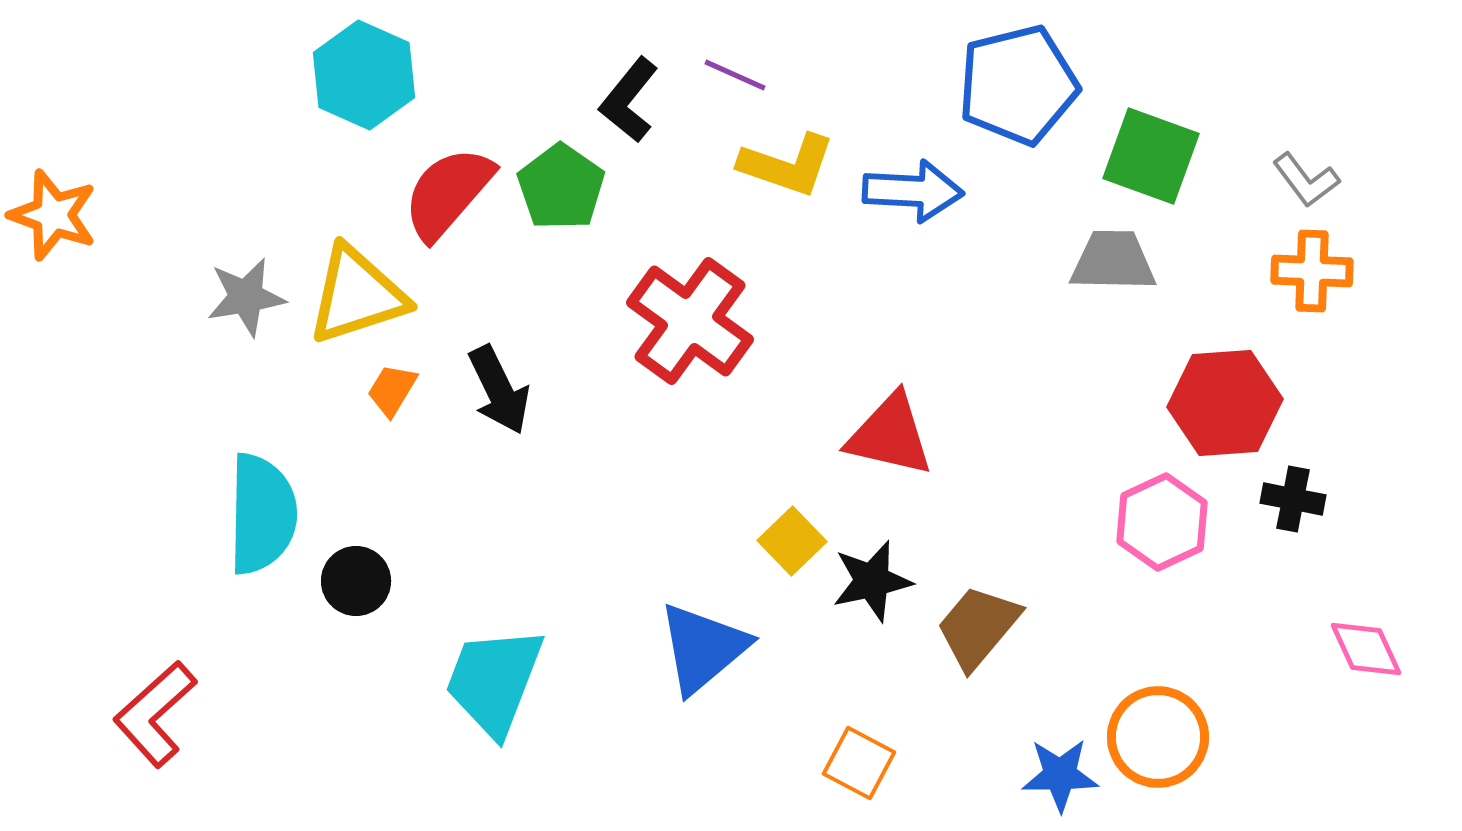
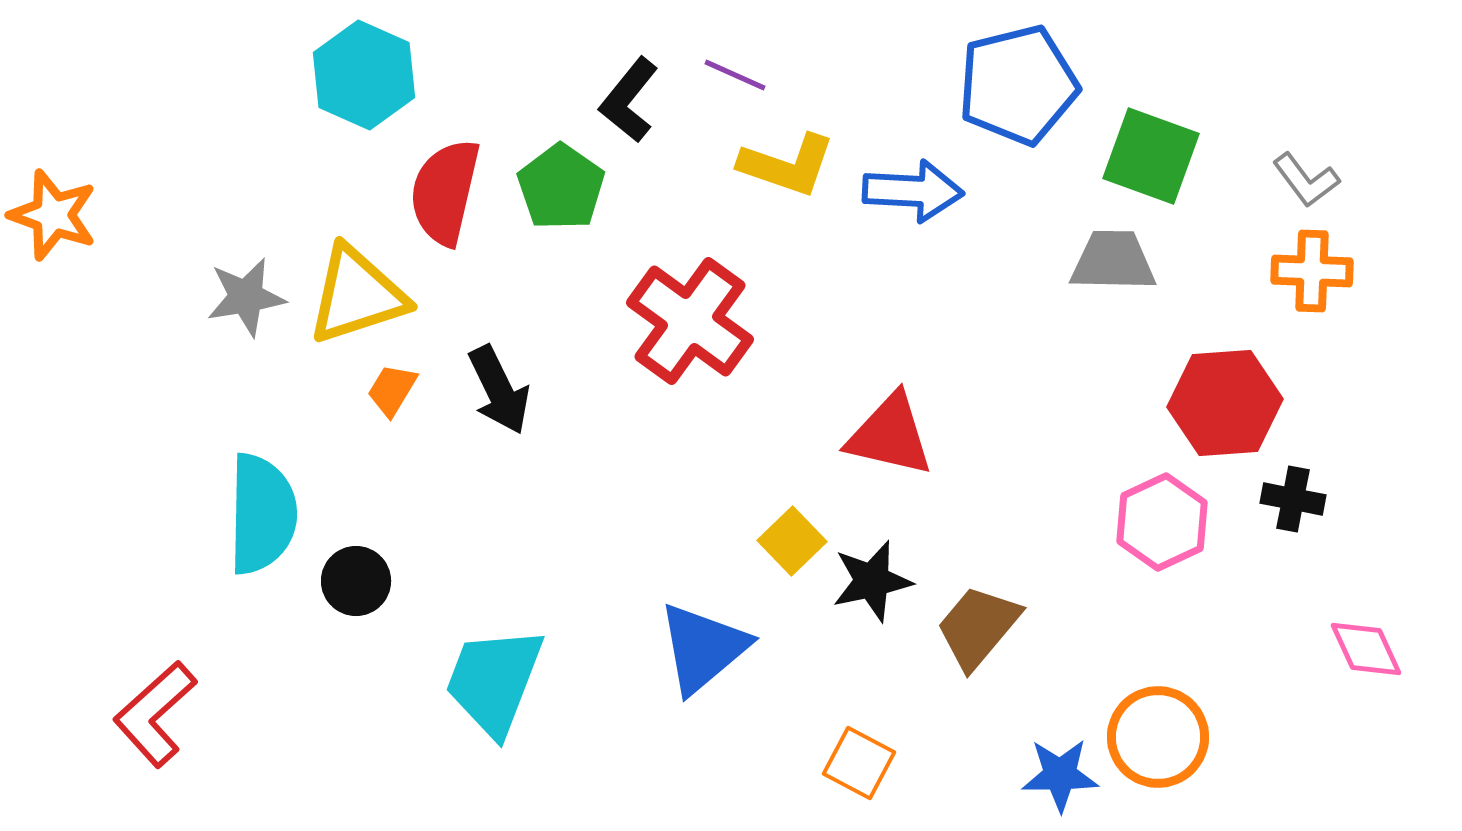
red semicircle: moved 3 px left, 1 px up; rotated 28 degrees counterclockwise
